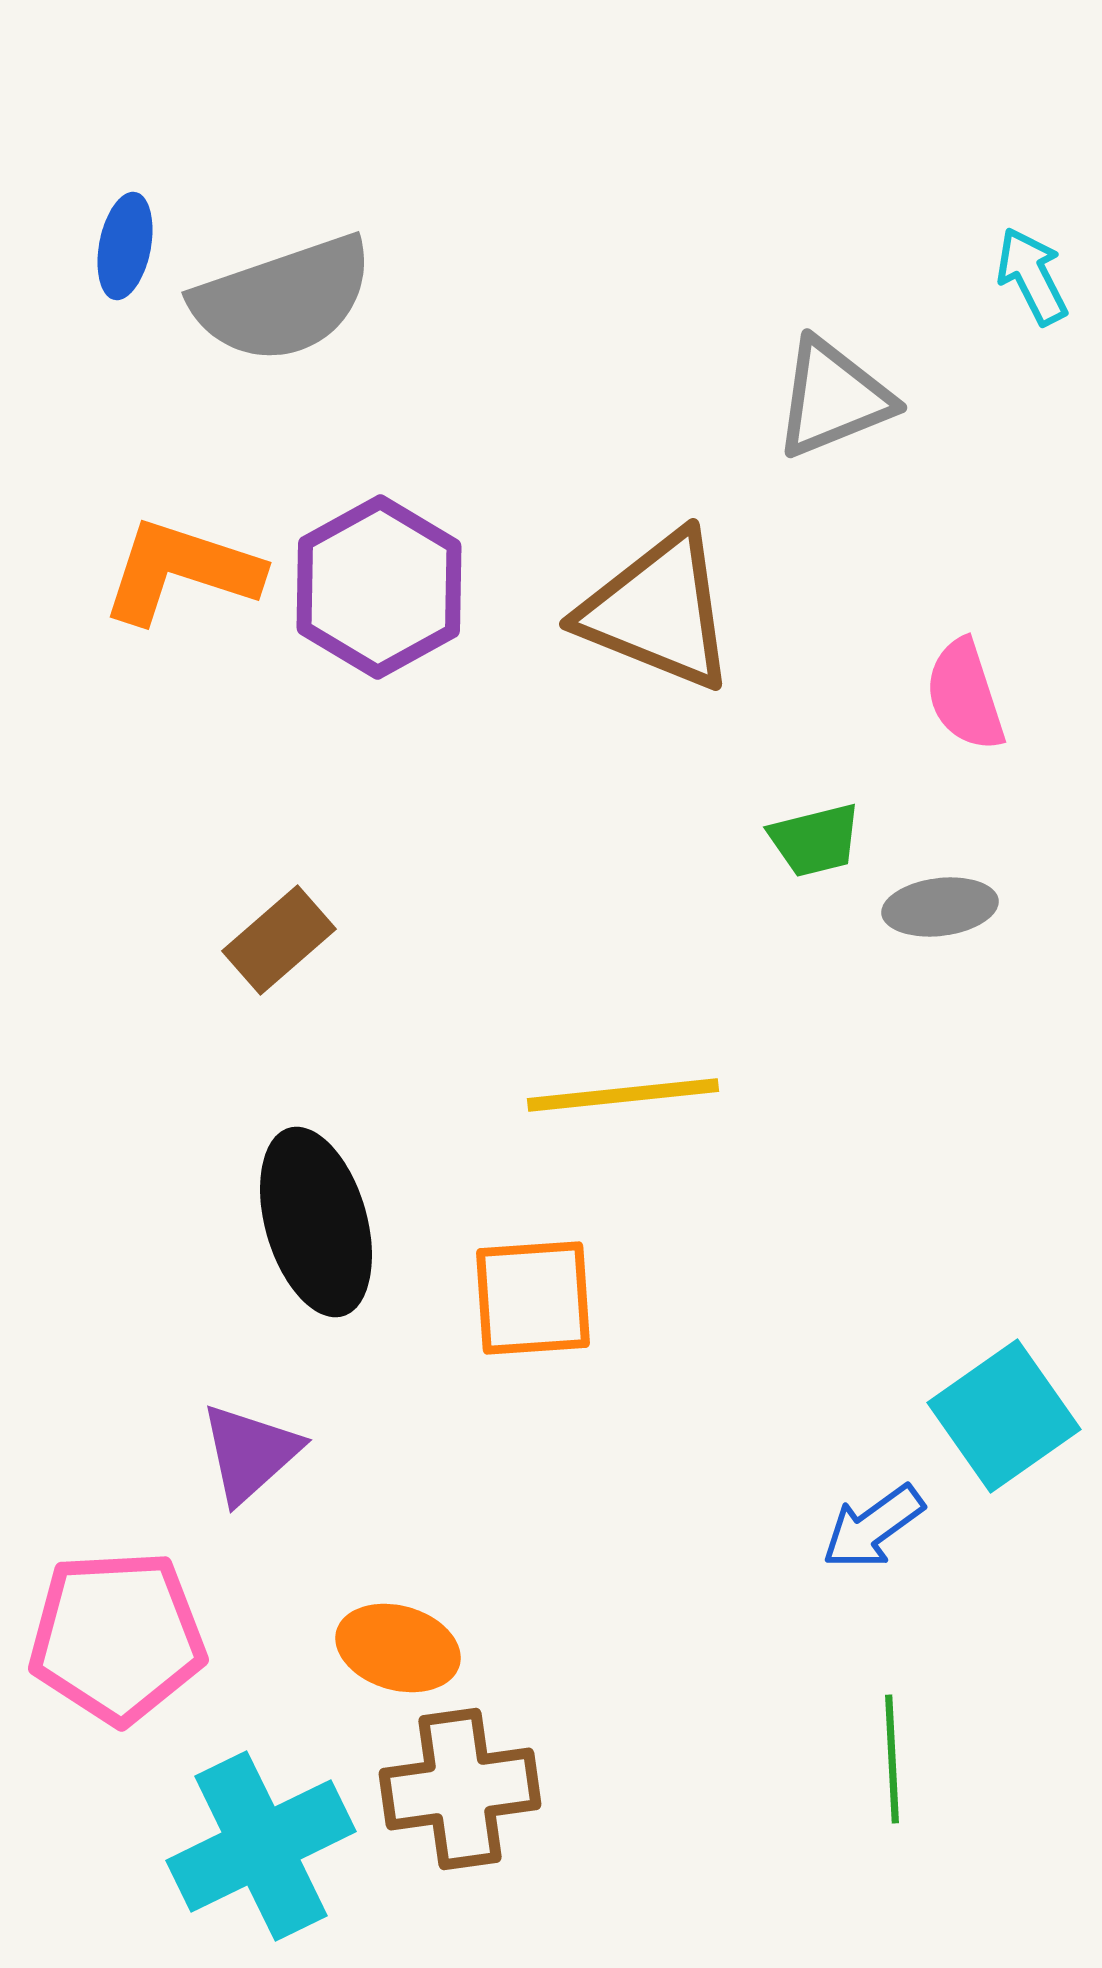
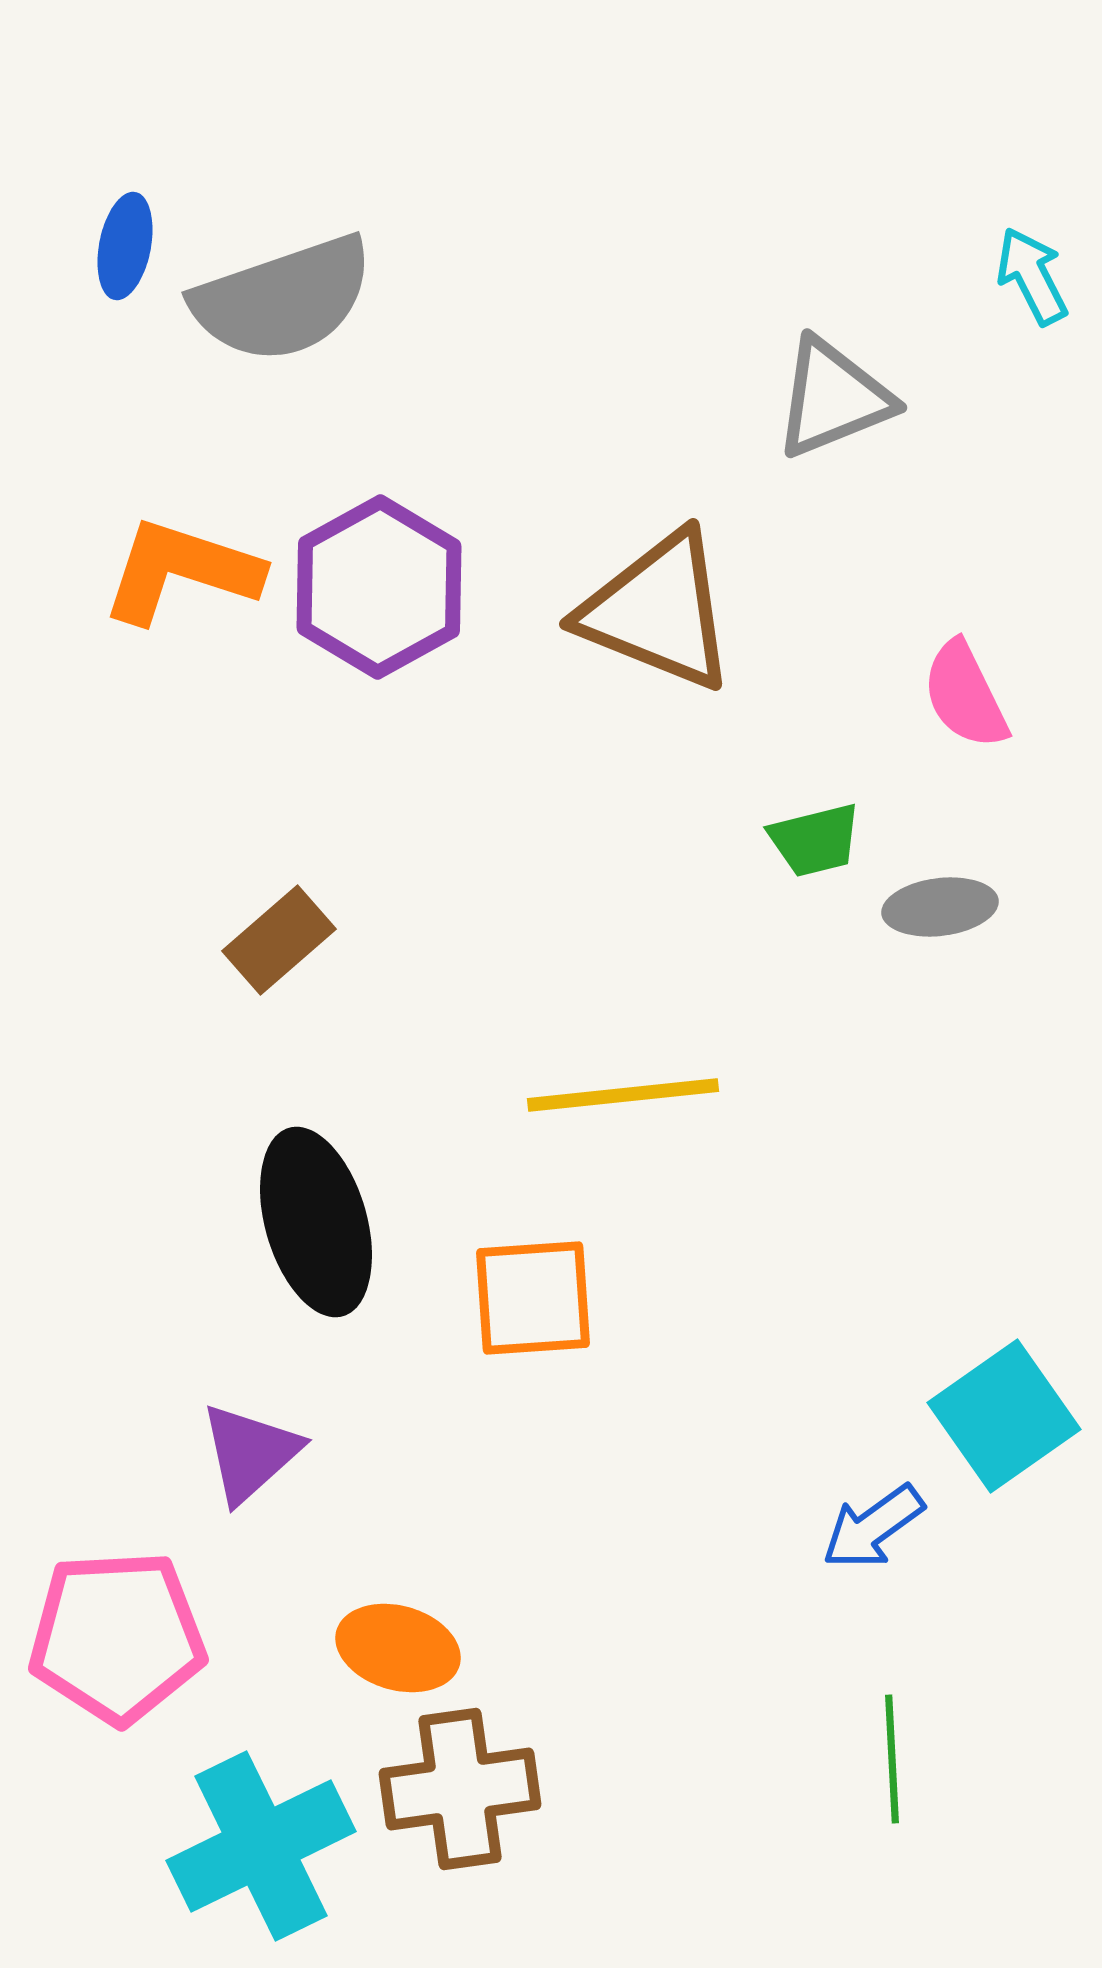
pink semicircle: rotated 8 degrees counterclockwise
